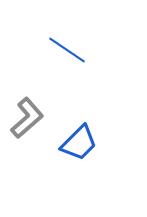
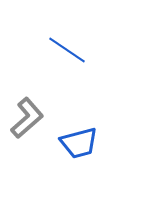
blue trapezoid: rotated 30 degrees clockwise
